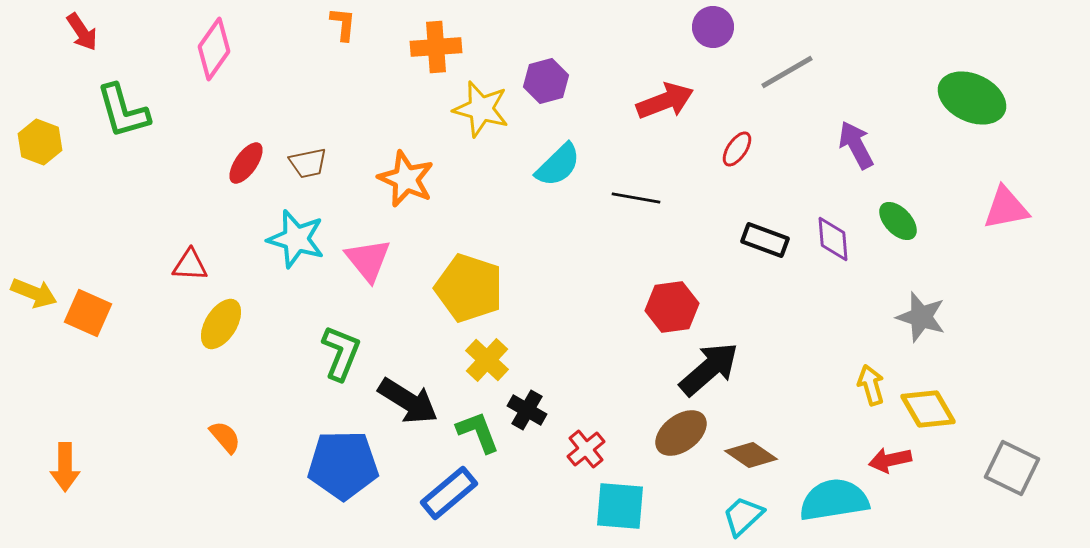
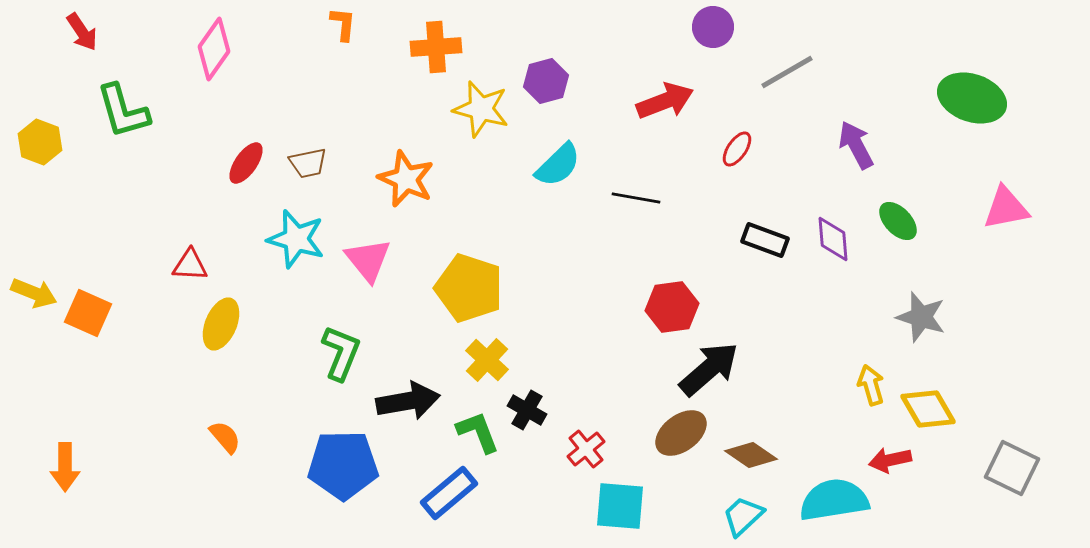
green ellipse at (972, 98): rotated 6 degrees counterclockwise
yellow ellipse at (221, 324): rotated 9 degrees counterclockwise
black arrow at (408, 401): rotated 42 degrees counterclockwise
